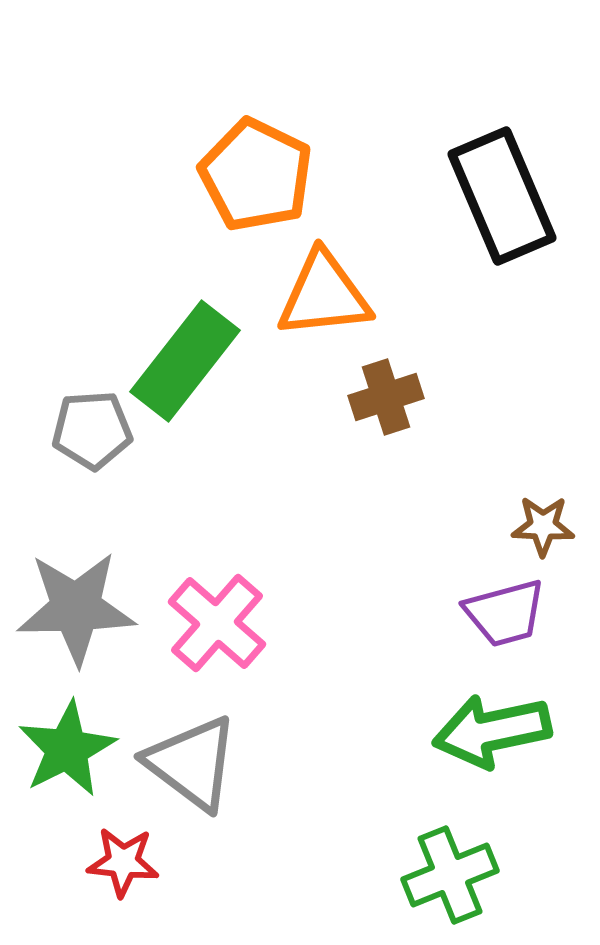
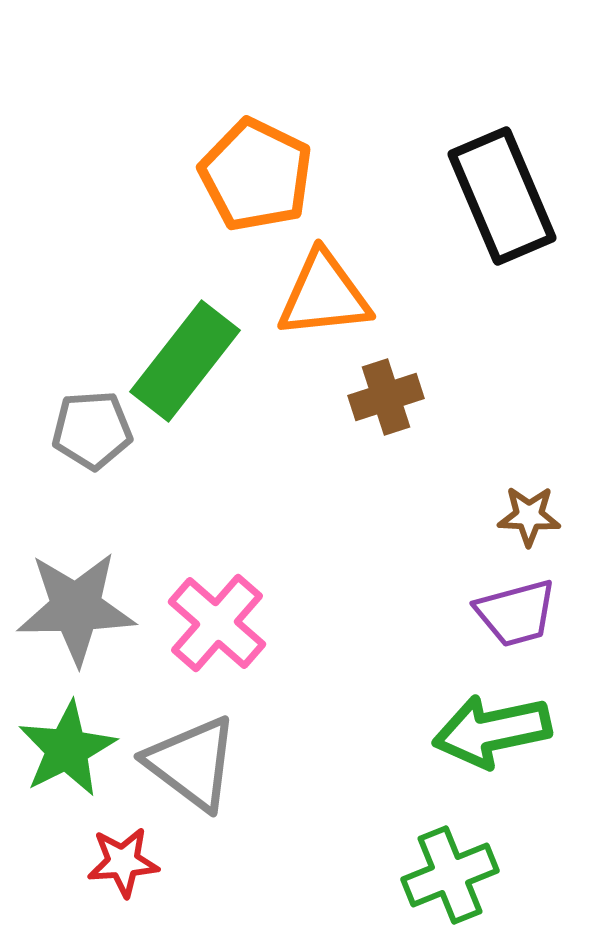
brown star: moved 14 px left, 10 px up
purple trapezoid: moved 11 px right
red star: rotated 10 degrees counterclockwise
